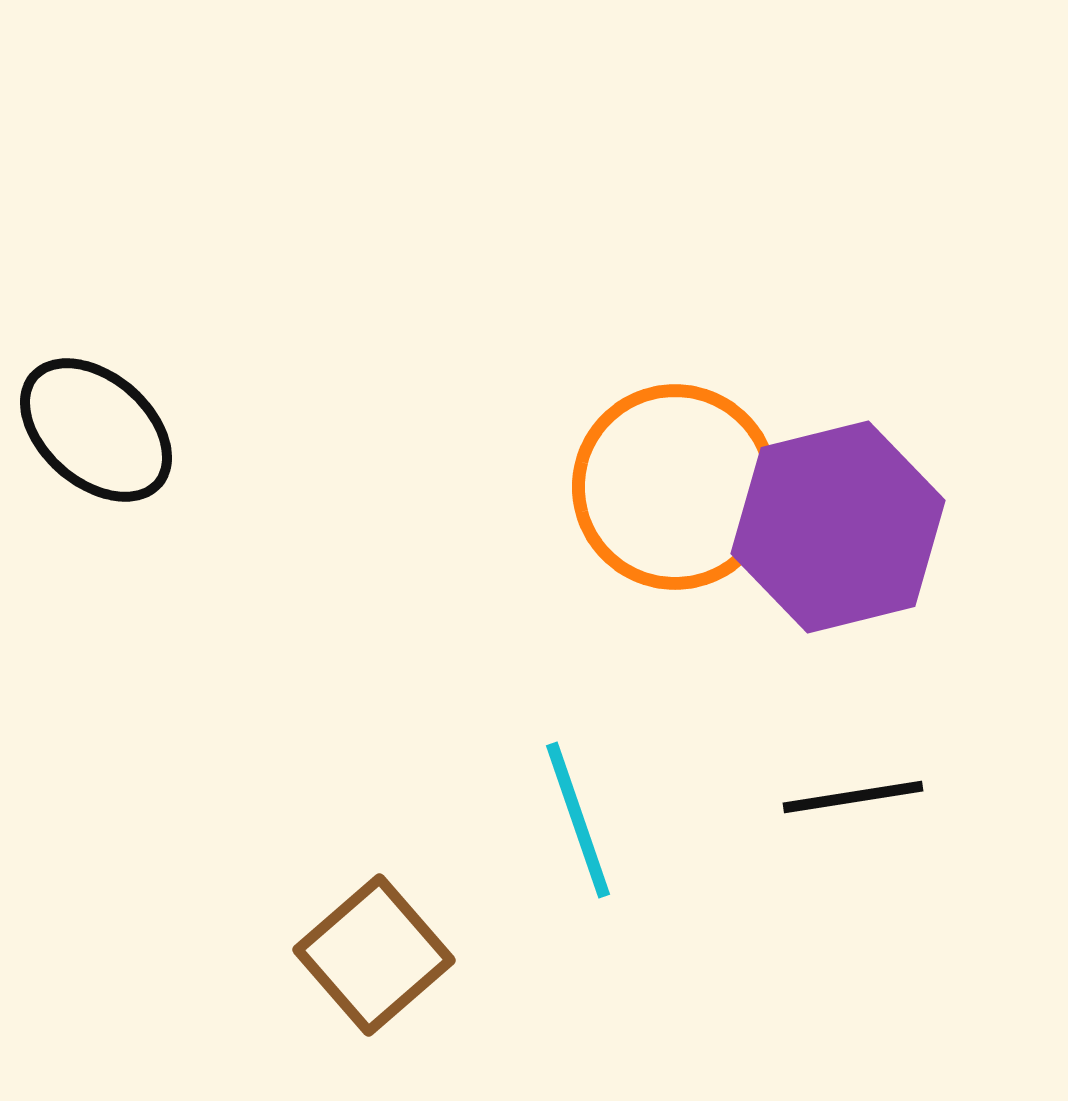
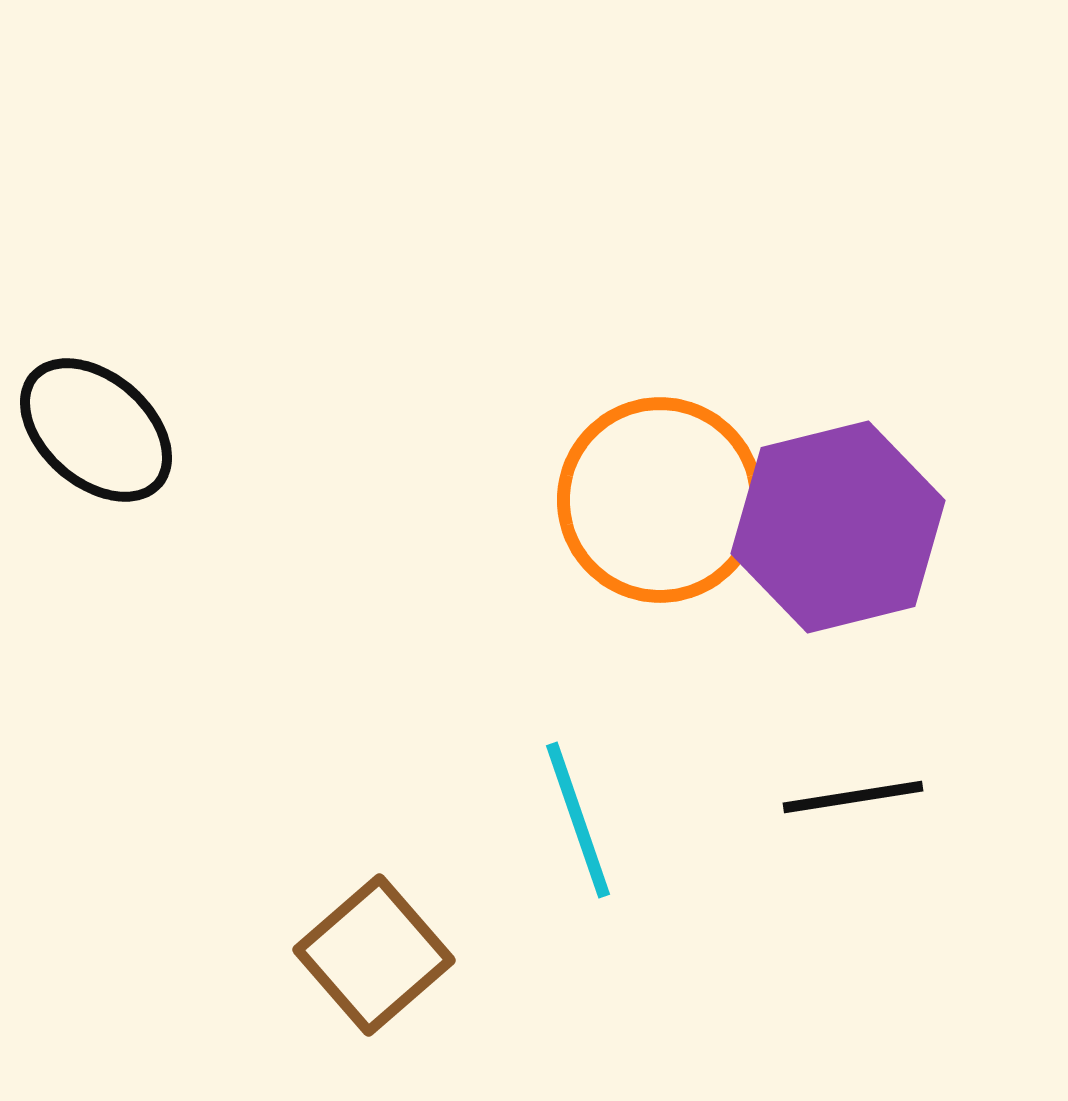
orange circle: moved 15 px left, 13 px down
